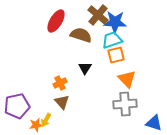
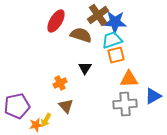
brown cross: rotated 15 degrees clockwise
orange triangle: moved 2 px right; rotated 48 degrees counterclockwise
brown triangle: moved 4 px right, 4 px down
blue triangle: moved 1 px left, 27 px up; rotated 48 degrees counterclockwise
